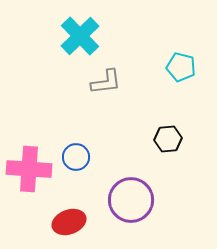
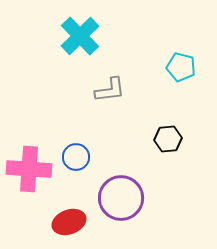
gray L-shape: moved 4 px right, 8 px down
purple circle: moved 10 px left, 2 px up
